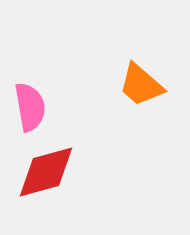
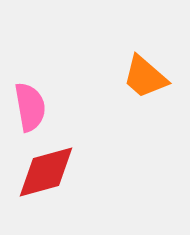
orange trapezoid: moved 4 px right, 8 px up
